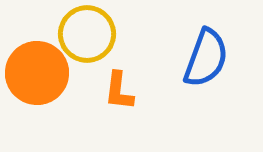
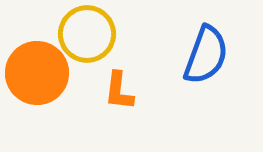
blue semicircle: moved 3 px up
